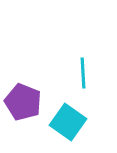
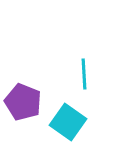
cyan line: moved 1 px right, 1 px down
